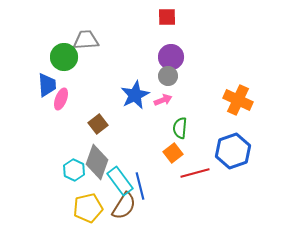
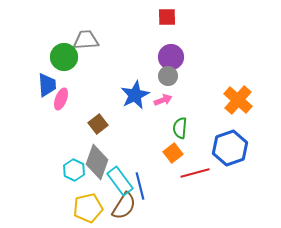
orange cross: rotated 16 degrees clockwise
blue hexagon: moved 3 px left, 3 px up
